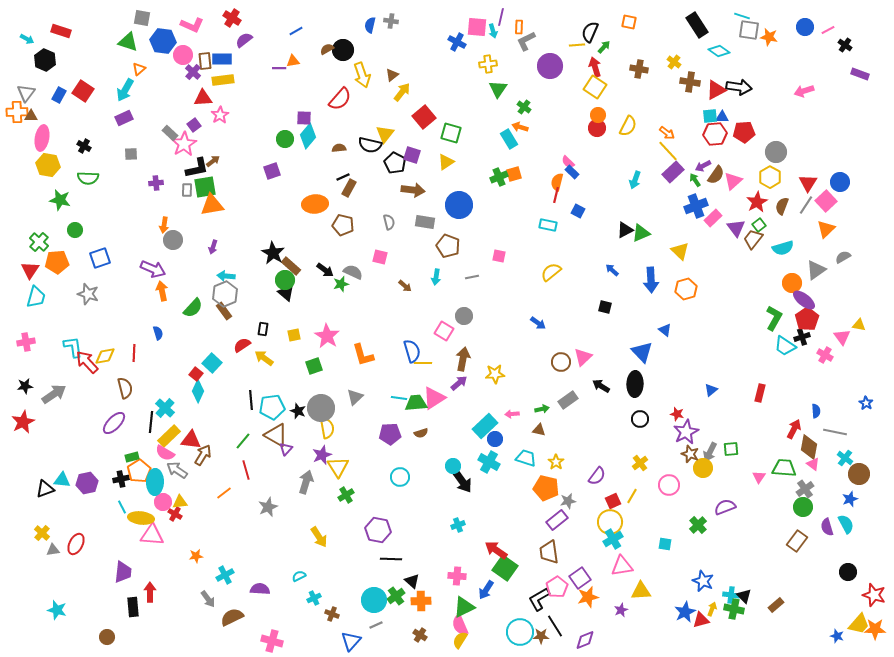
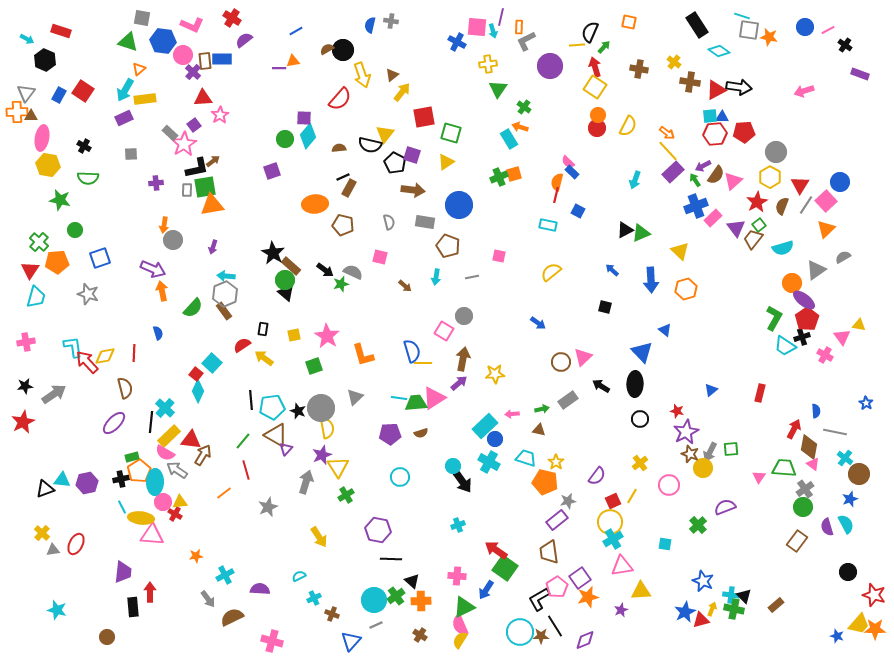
yellow rectangle at (223, 80): moved 78 px left, 19 px down
red square at (424, 117): rotated 30 degrees clockwise
red triangle at (808, 183): moved 8 px left, 2 px down
red star at (677, 414): moved 3 px up
orange pentagon at (546, 488): moved 1 px left, 6 px up
